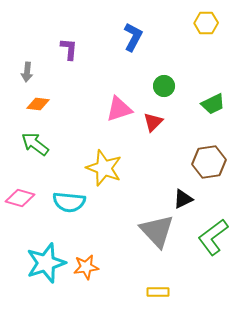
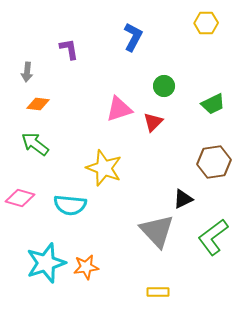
purple L-shape: rotated 15 degrees counterclockwise
brown hexagon: moved 5 px right
cyan semicircle: moved 1 px right, 3 px down
